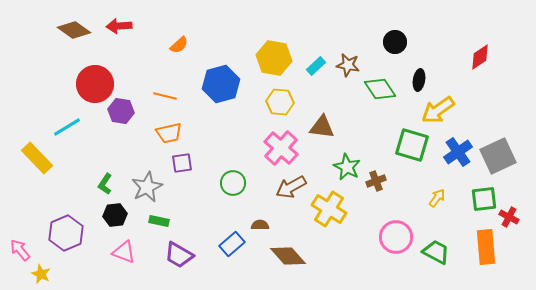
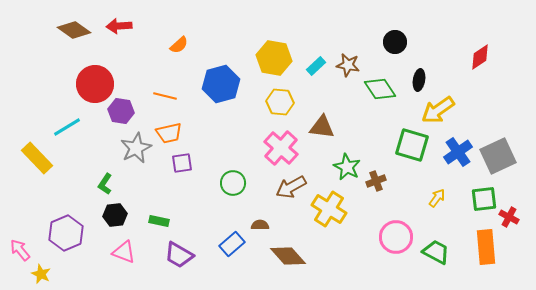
gray star at (147, 187): moved 11 px left, 39 px up
